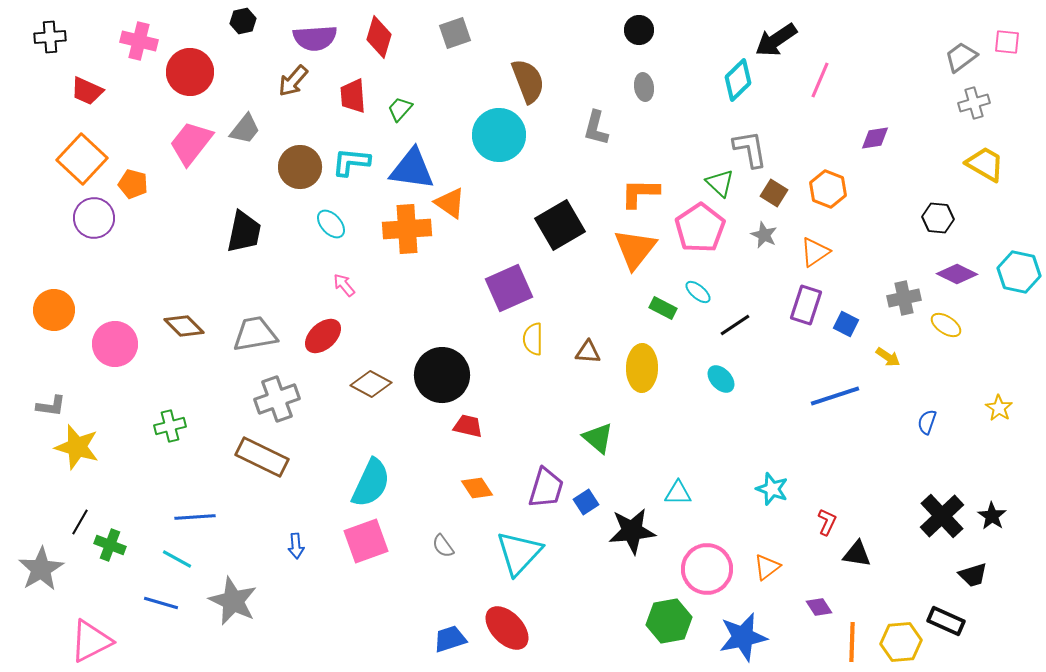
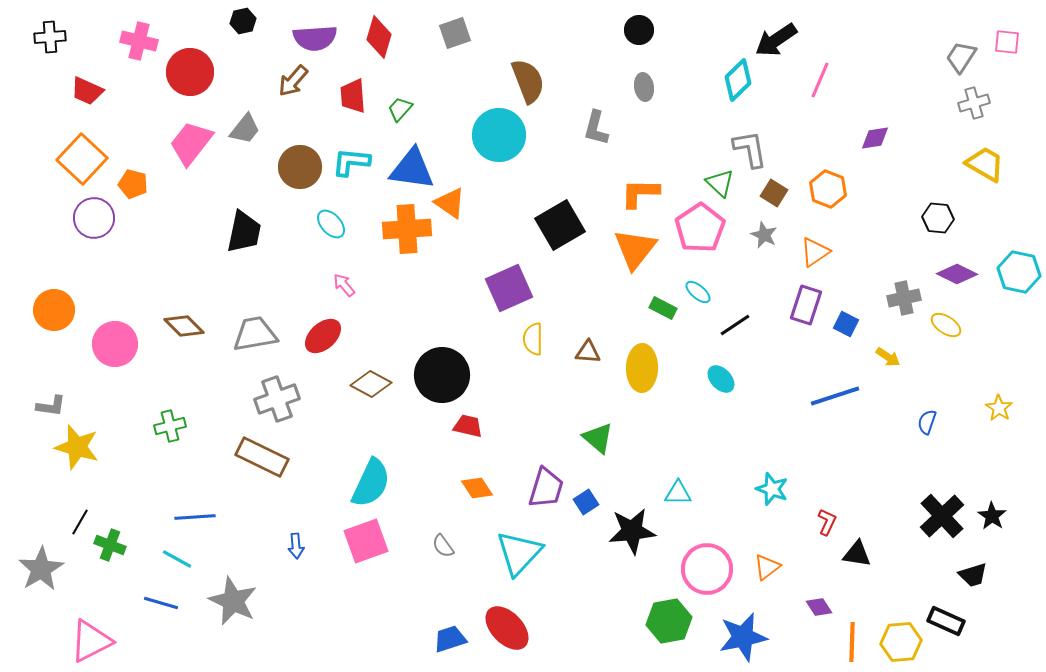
gray trapezoid at (961, 57): rotated 20 degrees counterclockwise
